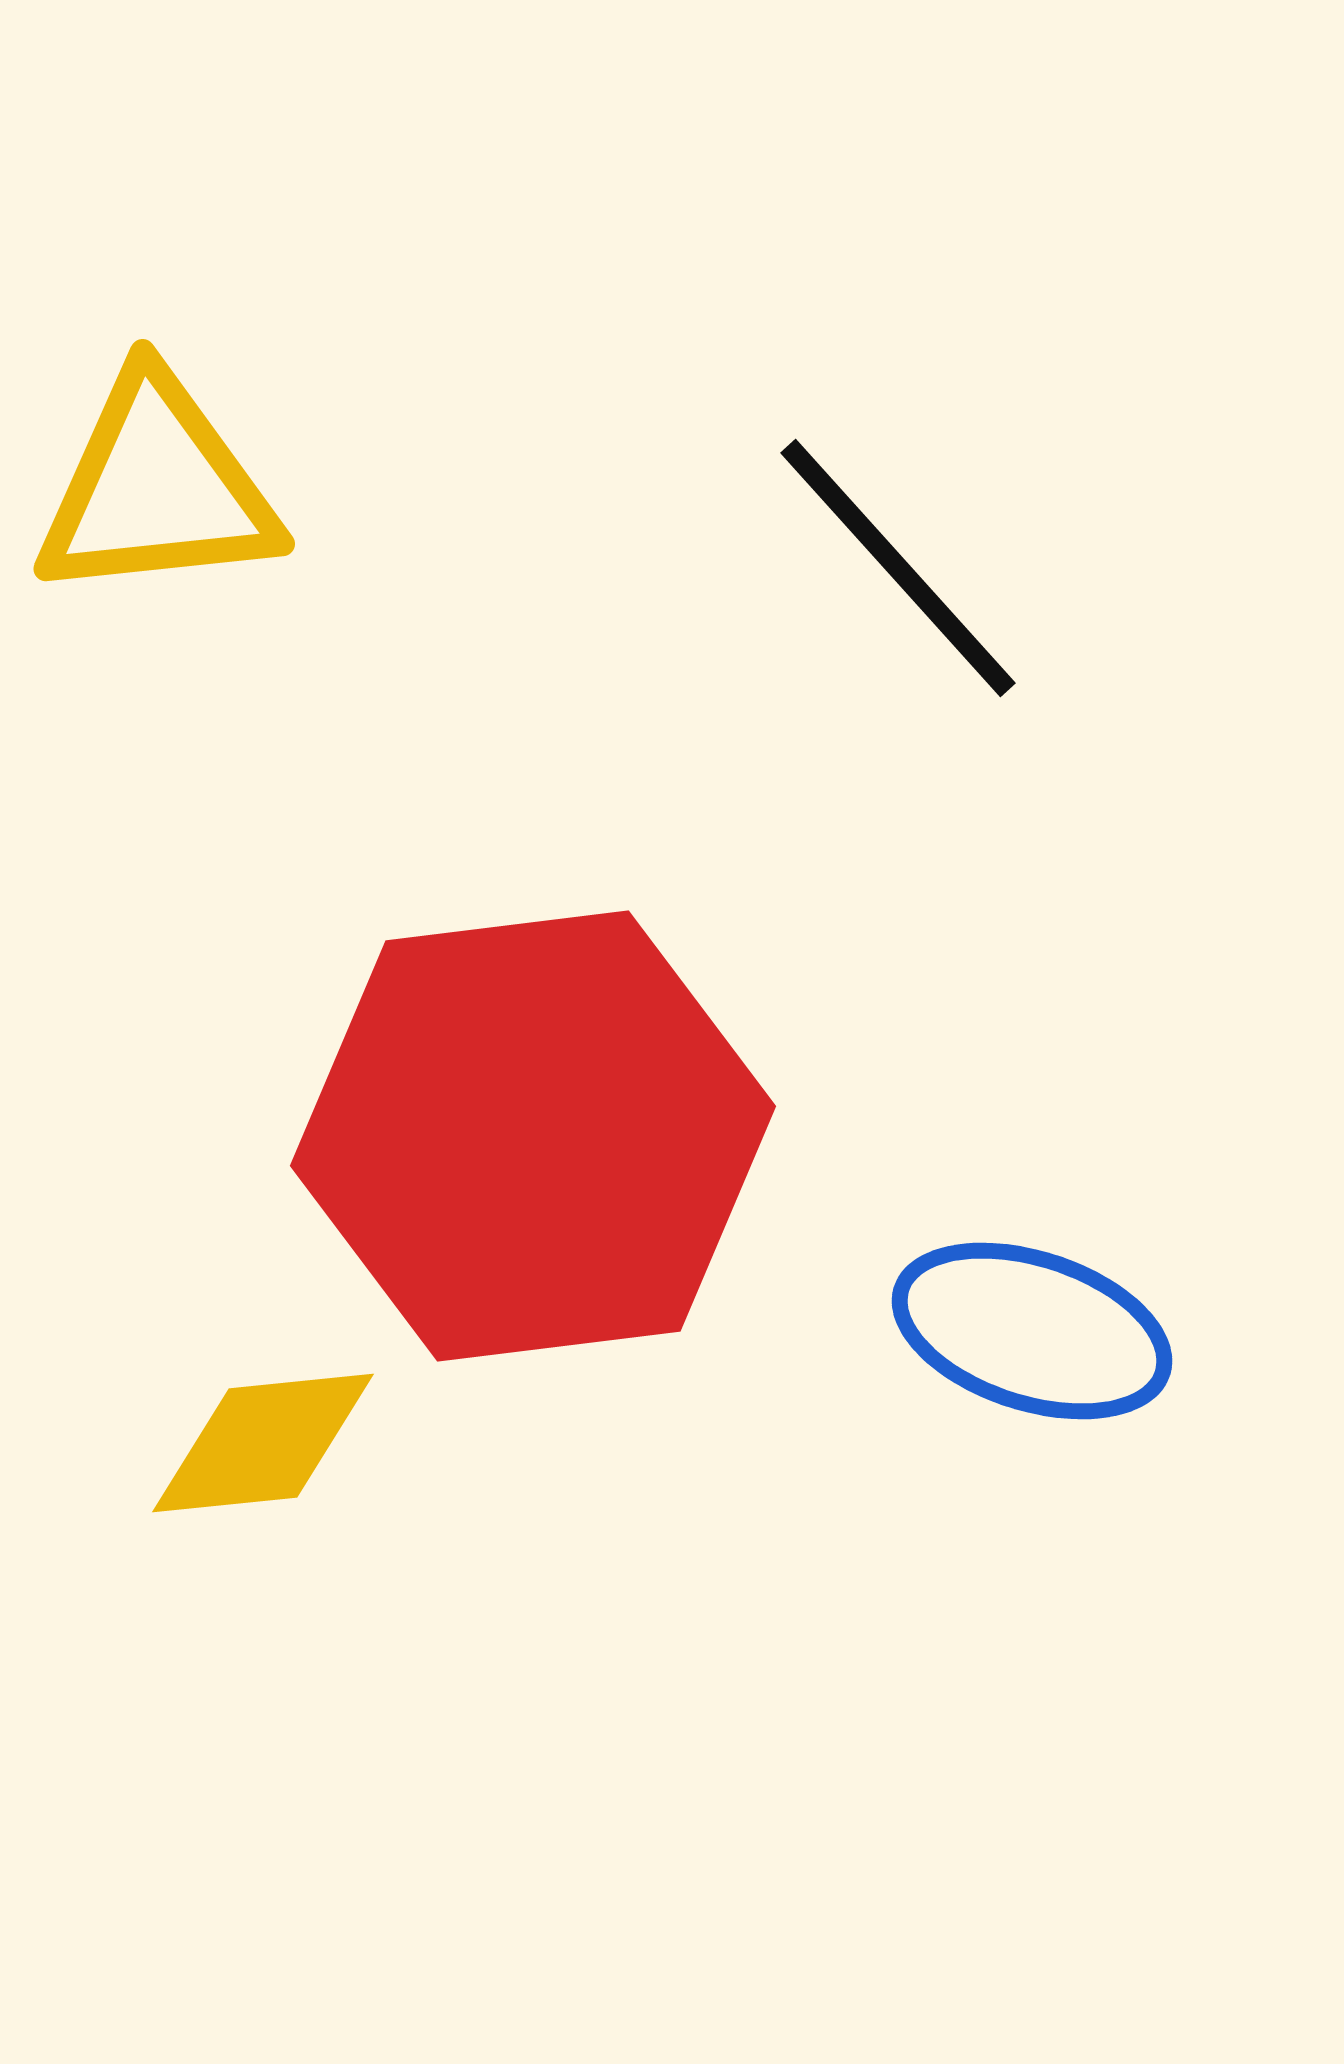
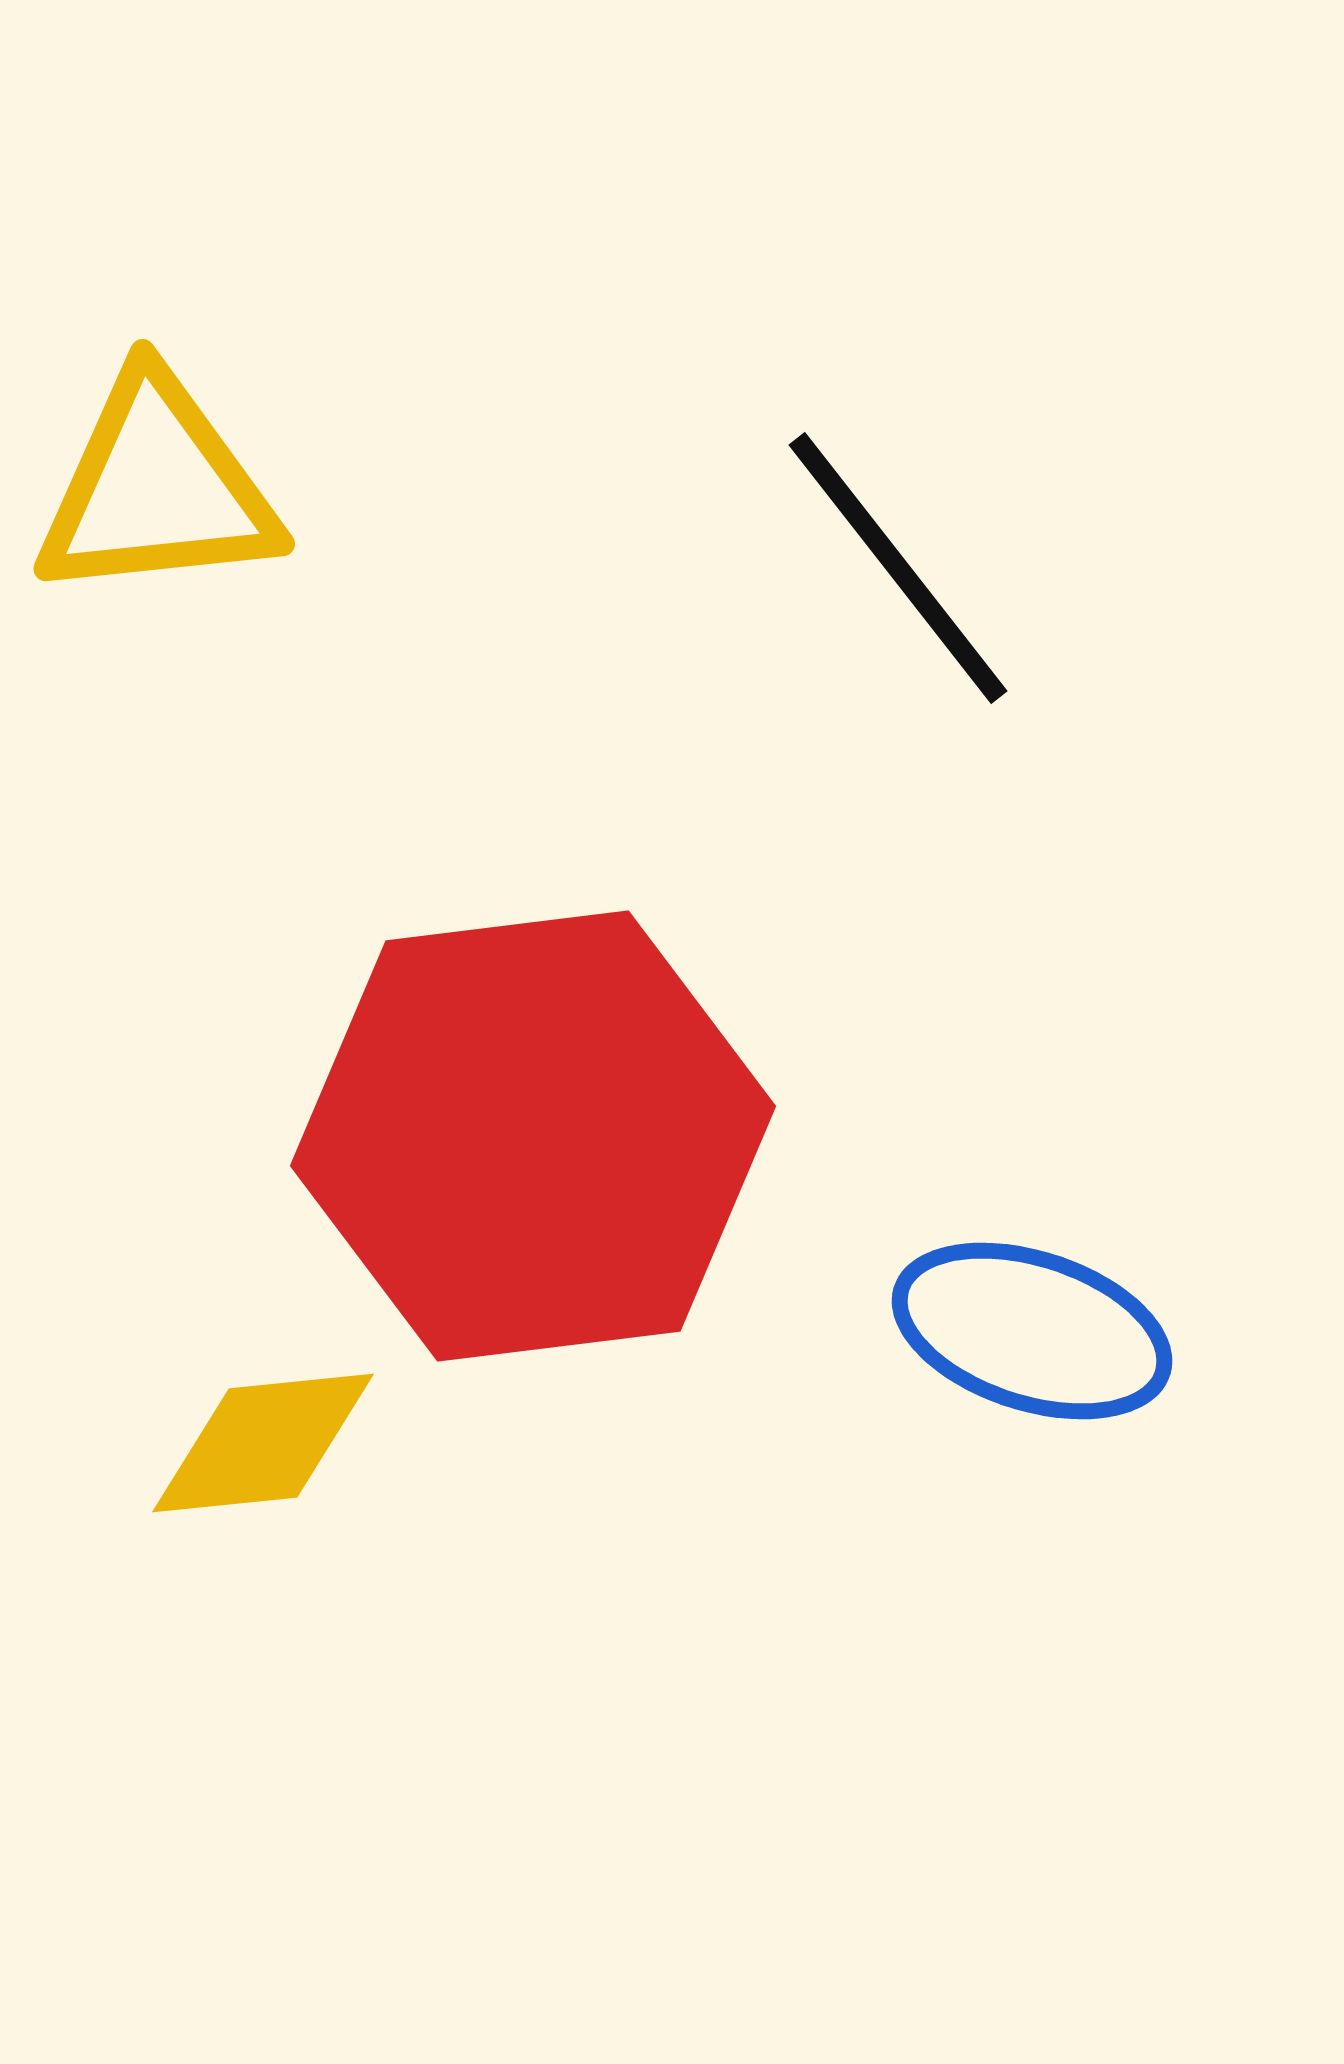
black line: rotated 4 degrees clockwise
